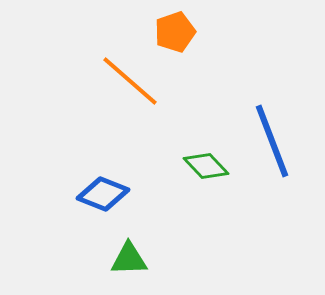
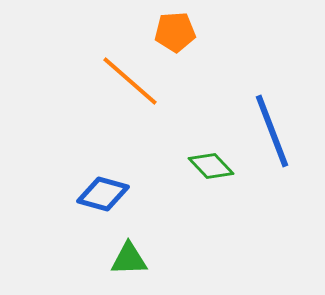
orange pentagon: rotated 15 degrees clockwise
blue line: moved 10 px up
green diamond: moved 5 px right
blue diamond: rotated 6 degrees counterclockwise
